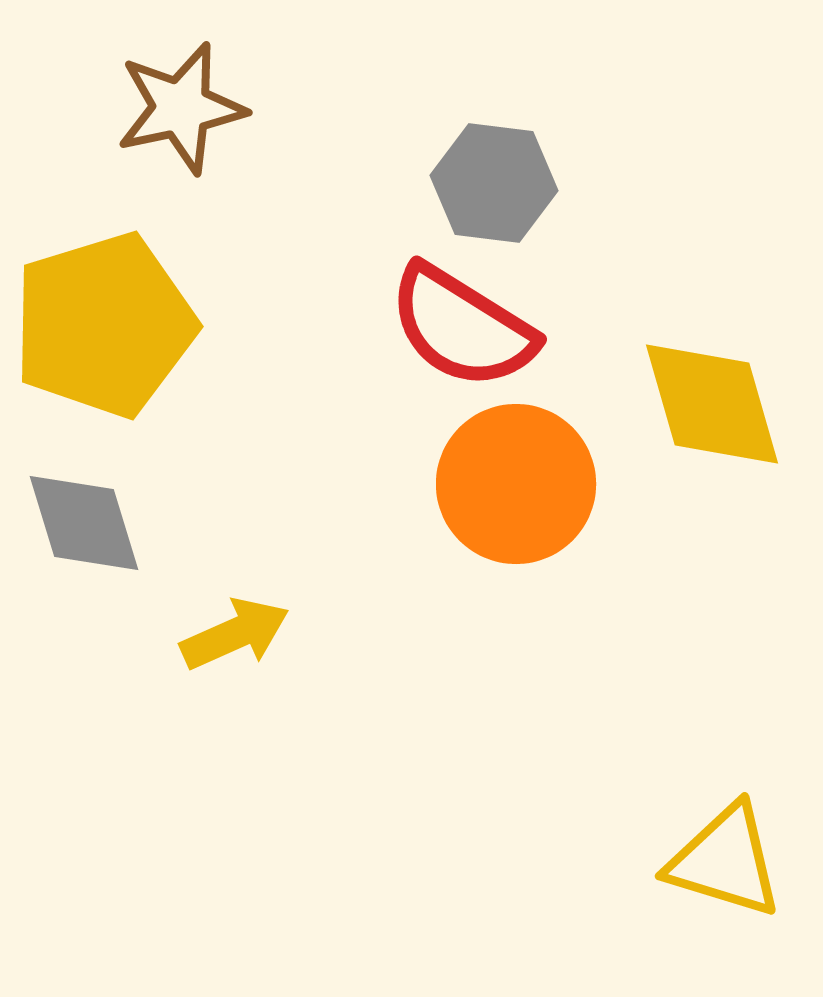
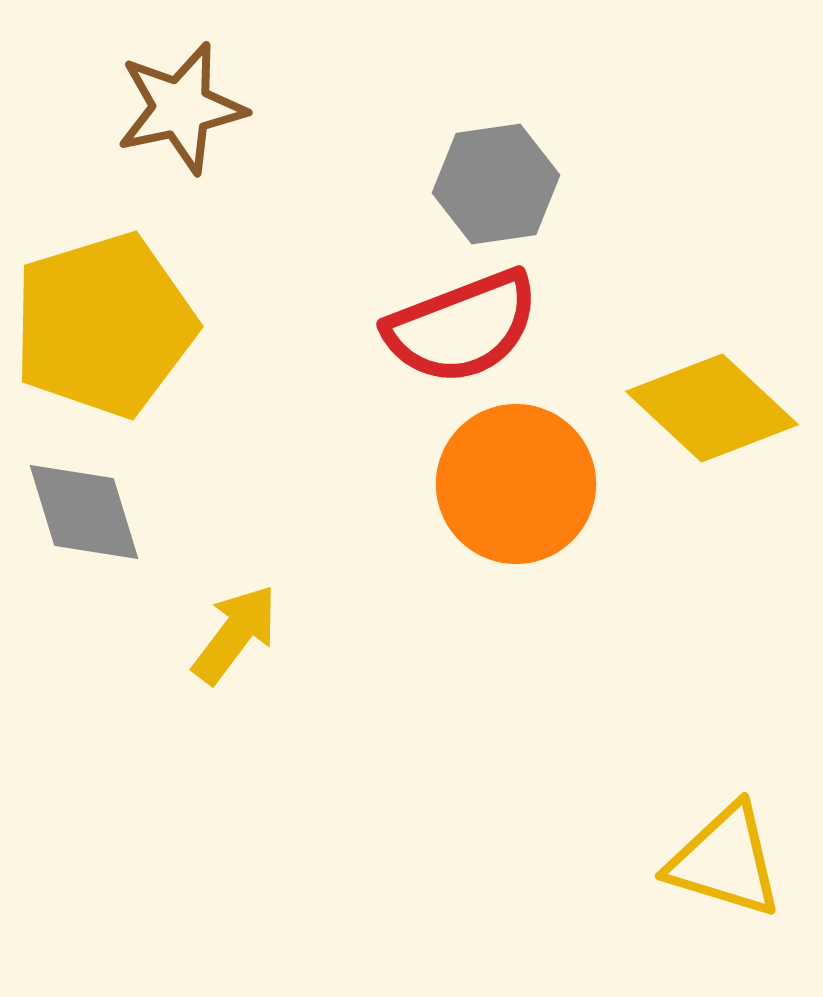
gray hexagon: moved 2 px right, 1 px down; rotated 15 degrees counterclockwise
red semicircle: rotated 53 degrees counterclockwise
yellow diamond: moved 4 px down; rotated 31 degrees counterclockwise
gray diamond: moved 11 px up
yellow arrow: rotated 29 degrees counterclockwise
